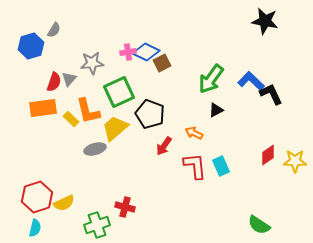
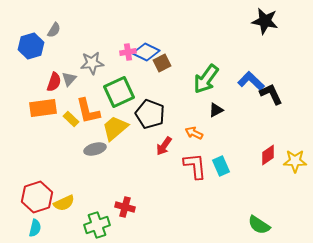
green arrow: moved 5 px left
